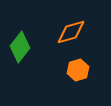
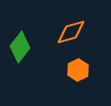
orange hexagon: rotated 10 degrees counterclockwise
